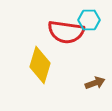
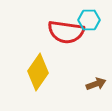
yellow diamond: moved 2 px left, 7 px down; rotated 18 degrees clockwise
brown arrow: moved 1 px right, 1 px down
